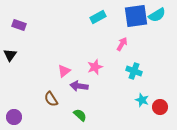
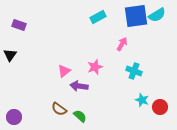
brown semicircle: moved 8 px right, 10 px down; rotated 21 degrees counterclockwise
green semicircle: moved 1 px down
